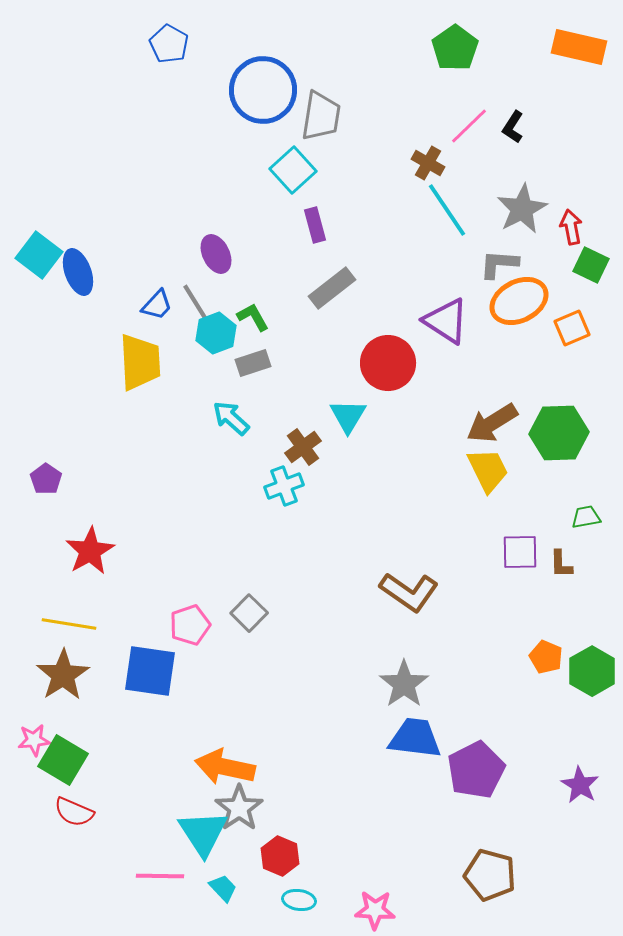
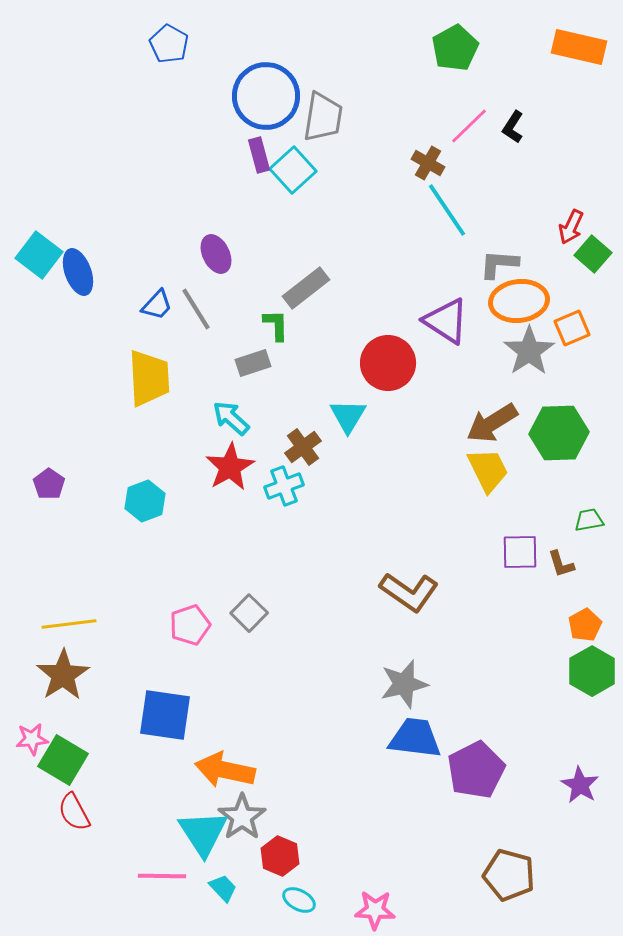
green pentagon at (455, 48): rotated 6 degrees clockwise
blue circle at (263, 90): moved 3 px right, 6 px down
gray trapezoid at (321, 116): moved 2 px right, 1 px down
gray star at (522, 209): moved 7 px right, 142 px down; rotated 6 degrees counterclockwise
purple rectangle at (315, 225): moved 56 px left, 70 px up
red arrow at (571, 227): rotated 144 degrees counterclockwise
green square at (591, 265): moved 2 px right, 11 px up; rotated 15 degrees clockwise
gray rectangle at (332, 288): moved 26 px left
orange ellipse at (519, 301): rotated 20 degrees clockwise
gray line at (197, 305): moved 1 px left, 4 px down
green L-shape at (253, 317): moved 23 px right, 8 px down; rotated 28 degrees clockwise
cyan hexagon at (216, 333): moved 71 px left, 168 px down
yellow trapezoid at (140, 362): moved 9 px right, 16 px down
purple pentagon at (46, 479): moved 3 px right, 5 px down
green trapezoid at (586, 517): moved 3 px right, 3 px down
red star at (90, 551): moved 140 px right, 84 px up
brown L-shape at (561, 564): rotated 16 degrees counterclockwise
yellow line at (69, 624): rotated 16 degrees counterclockwise
orange pentagon at (546, 657): moved 39 px right, 32 px up; rotated 20 degrees clockwise
blue square at (150, 671): moved 15 px right, 44 px down
gray star at (404, 684): rotated 21 degrees clockwise
pink star at (34, 740): moved 2 px left, 1 px up
orange arrow at (225, 767): moved 3 px down
gray star at (239, 808): moved 3 px right, 9 px down
red semicircle at (74, 812): rotated 39 degrees clockwise
brown pentagon at (490, 875): moved 19 px right
pink line at (160, 876): moved 2 px right
cyan ellipse at (299, 900): rotated 20 degrees clockwise
